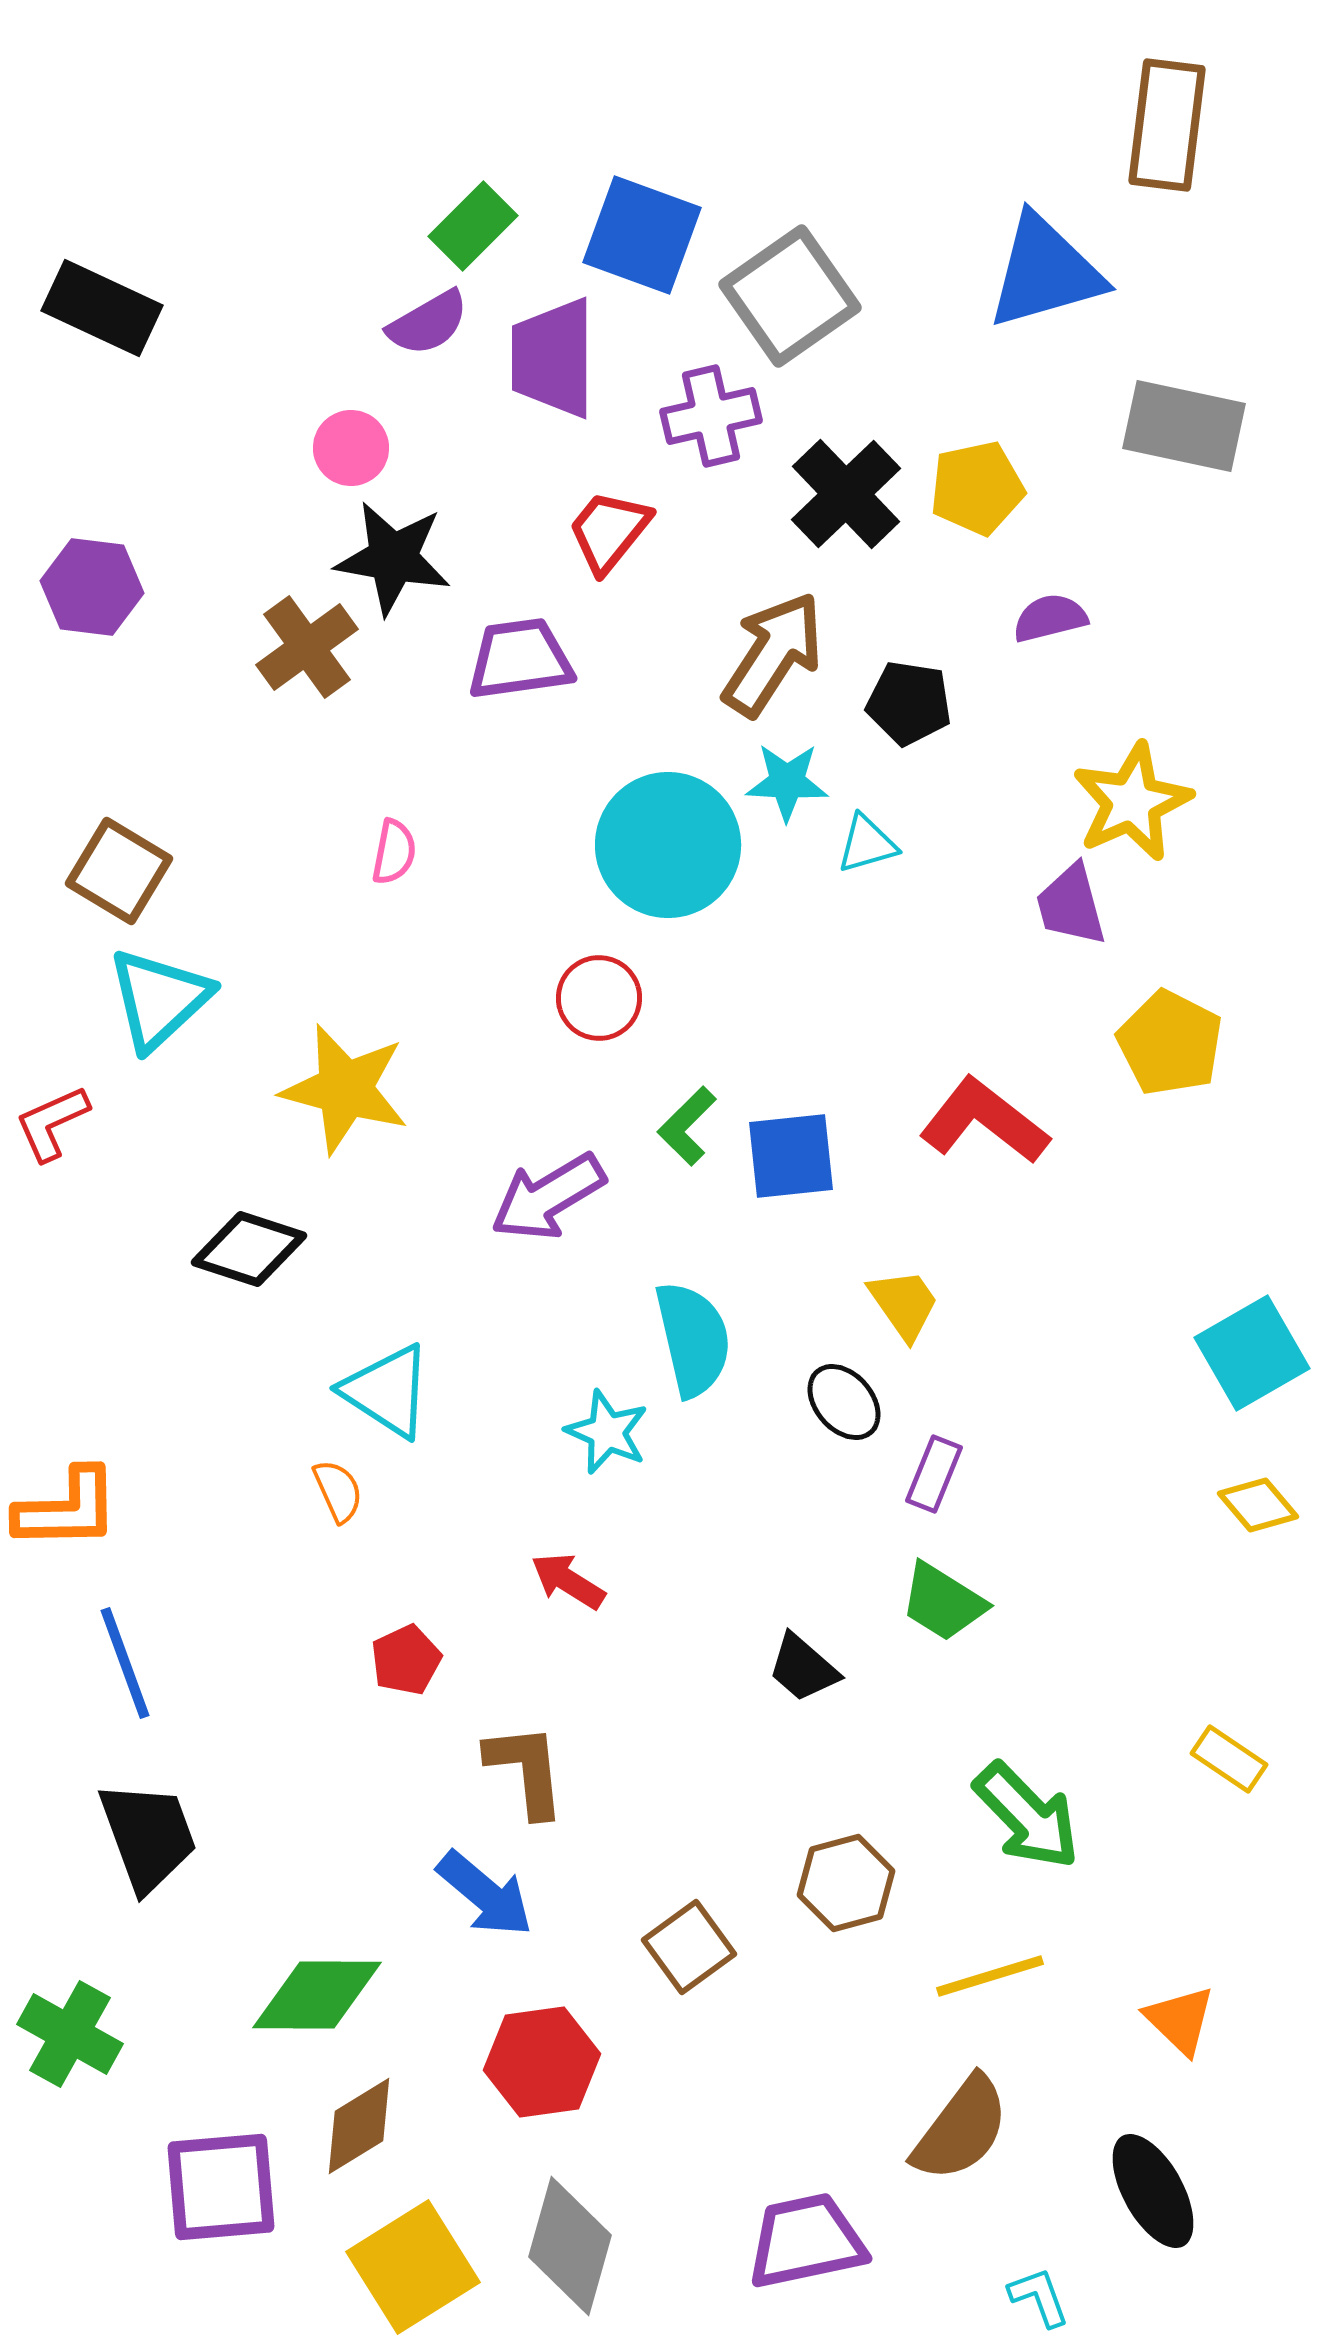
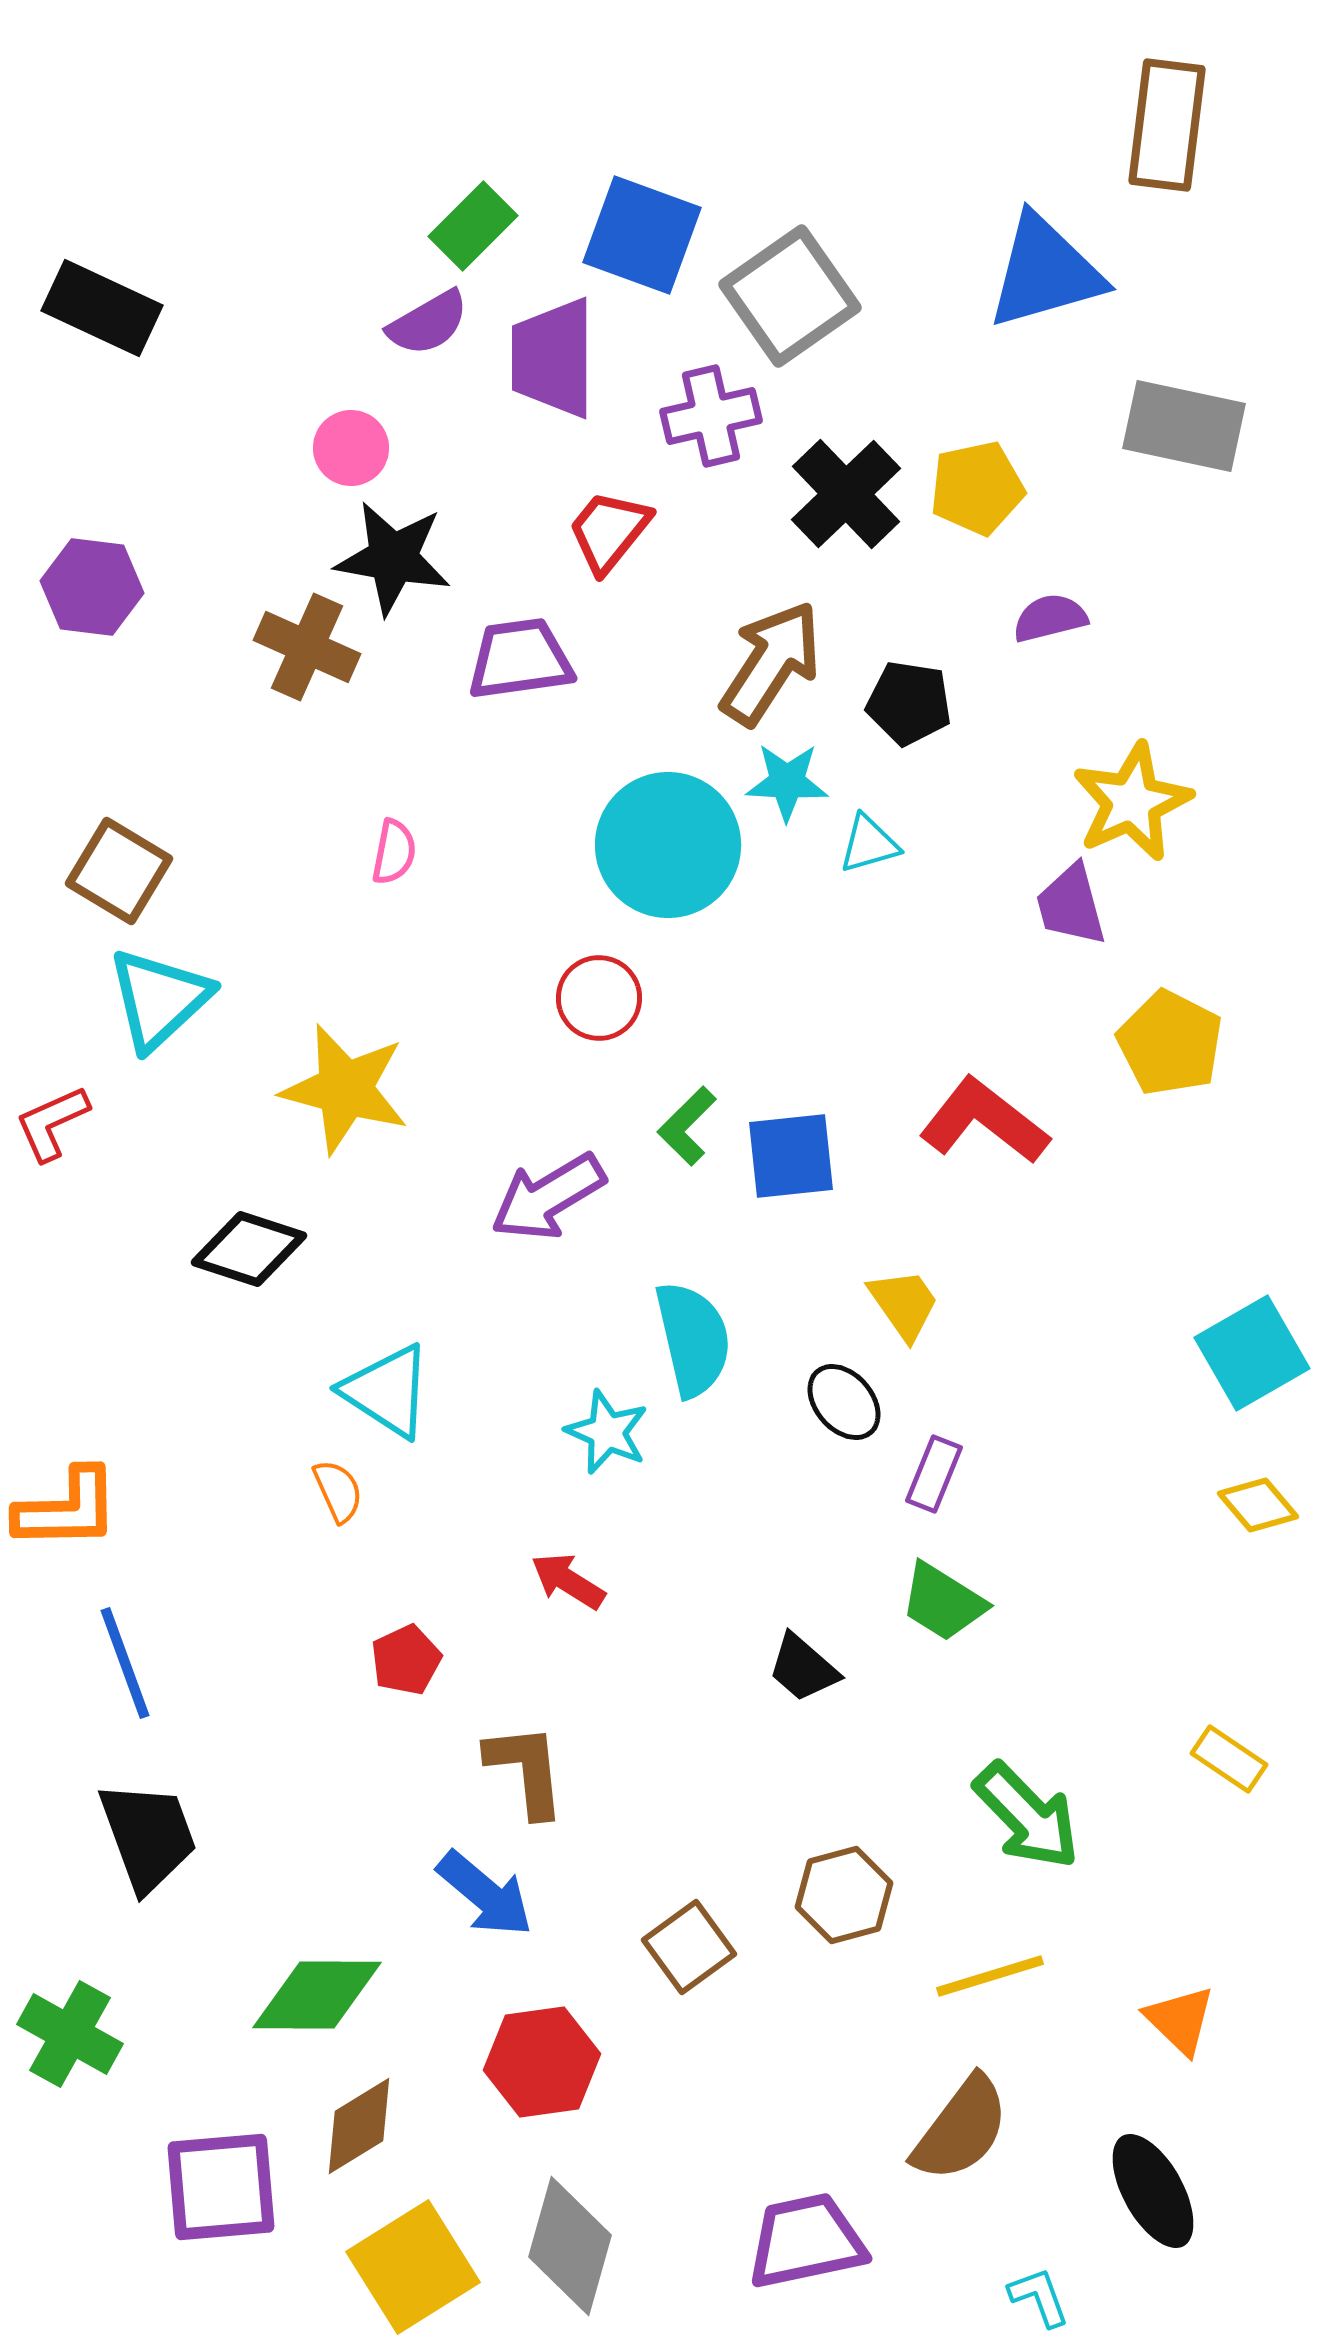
brown cross at (307, 647): rotated 30 degrees counterclockwise
brown arrow at (773, 654): moved 2 px left, 9 px down
cyan triangle at (867, 844): moved 2 px right
brown hexagon at (846, 1883): moved 2 px left, 12 px down
